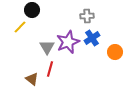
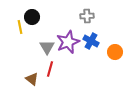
black circle: moved 7 px down
yellow line: rotated 56 degrees counterclockwise
blue cross: moved 1 px left, 3 px down; rotated 28 degrees counterclockwise
